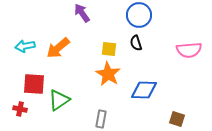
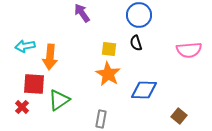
orange arrow: moved 8 px left, 9 px down; rotated 45 degrees counterclockwise
red cross: moved 2 px right, 2 px up; rotated 32 degrees clockwise
brown square: moved 2 px right, 3 px up; rotated 21 degrees clockwise
